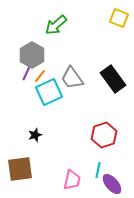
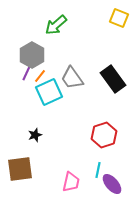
pink trapezoid: moved 1 px left, 2 px down
